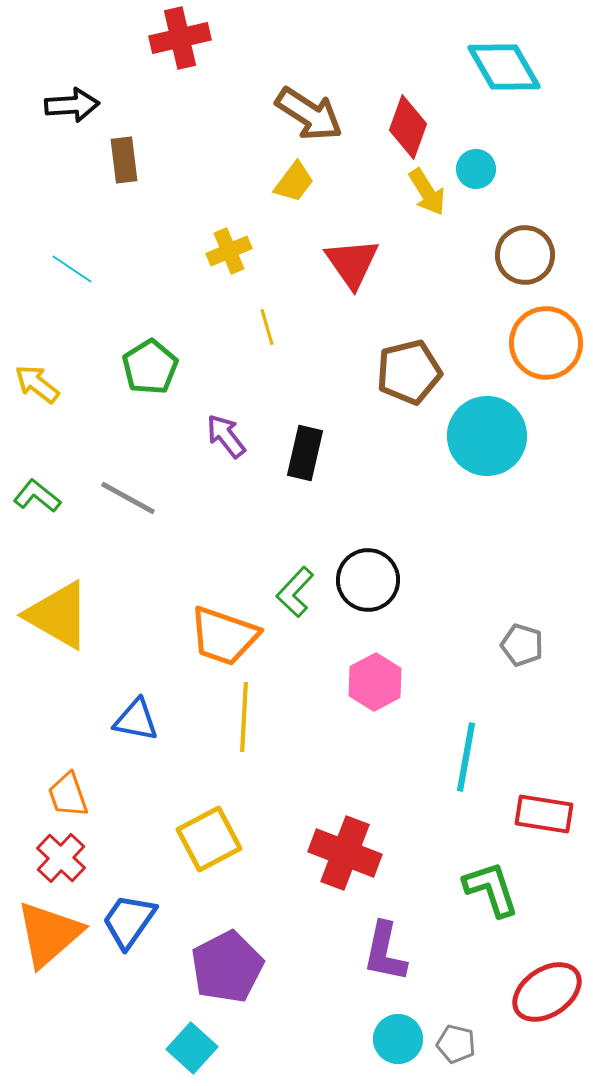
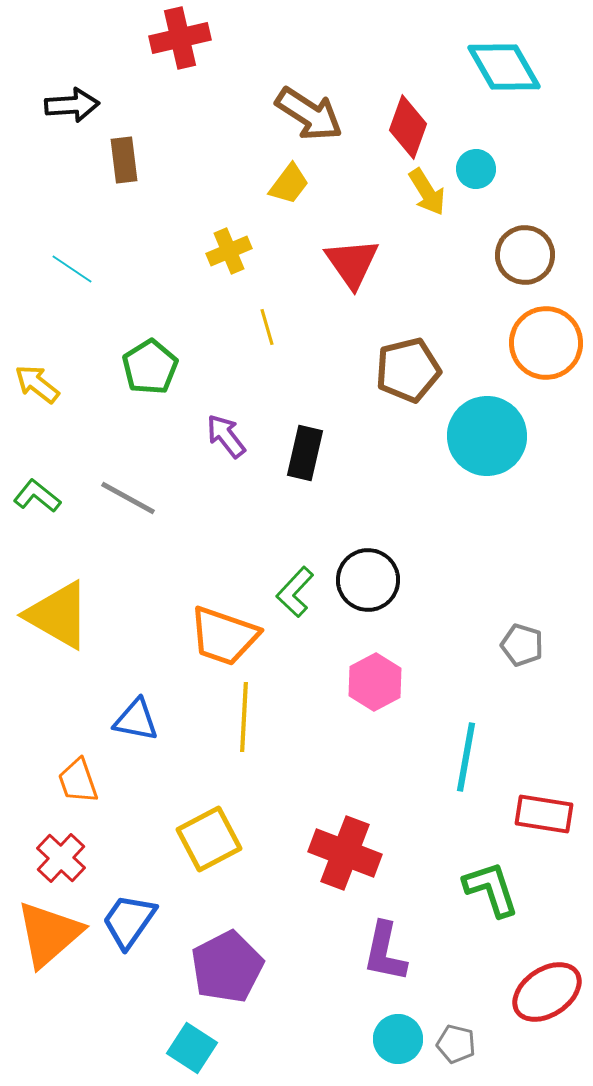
yellow trapezoid at (294, 182): moved 5 px left, 2 px down
brown pentagon at (409, 372): moved 1 px left, 2 px up
orange trapezoid at (68, 795): moved 10 px right, 14 px up
cyan square at (192, 1048): rotated 9 degrees counterclockwise
